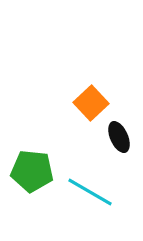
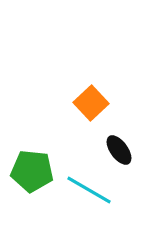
black ellipse: moved 13 px down; rotated 12 degrees counterclockwise
cyan line: moved 1 px left, 2 px up
